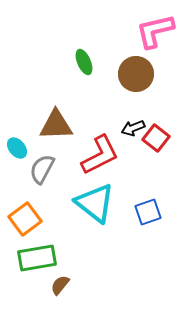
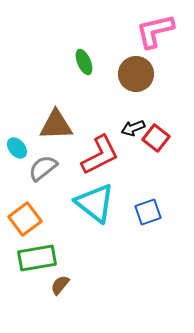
gray semicircle: moved 1 px right, 1 px up; rotated 24 degrees clockwise
